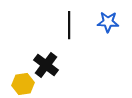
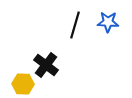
black line: moved 6 px right; rotated 16 degrees clockwise
yellow hexagon: rotated 10 degrees clockwise
